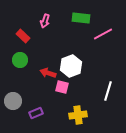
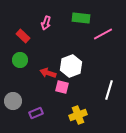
pink arrow: moved 1 px right, 2 px down
white line: moved 1 px right, 1 px up
yellow cross: rotated 12 degrees counterclockwise
